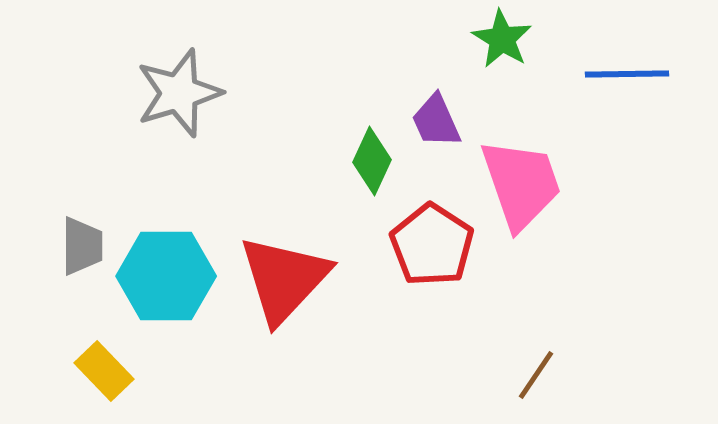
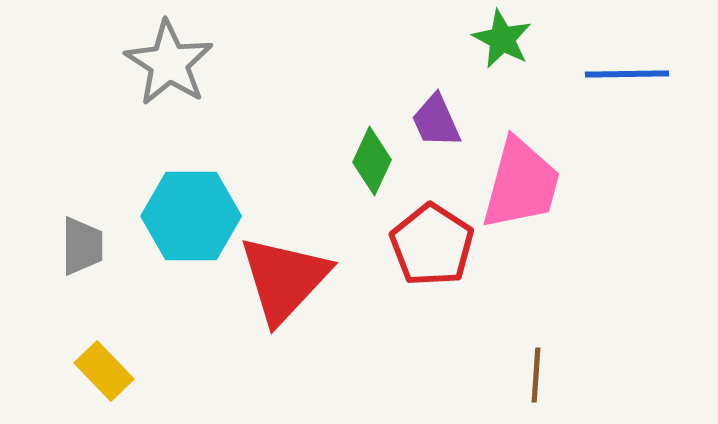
green star: rotated 4 degrees counterclockwise
gray star: moved 10 px left, 30 px up; rotated 22 degrees counterclockwise
pink trapezoid: rotated 34 degrees clockwise
cyan hexagon: moved 25 px right, 60 px up
brown line: rotated 30 degrees counterclockwise
